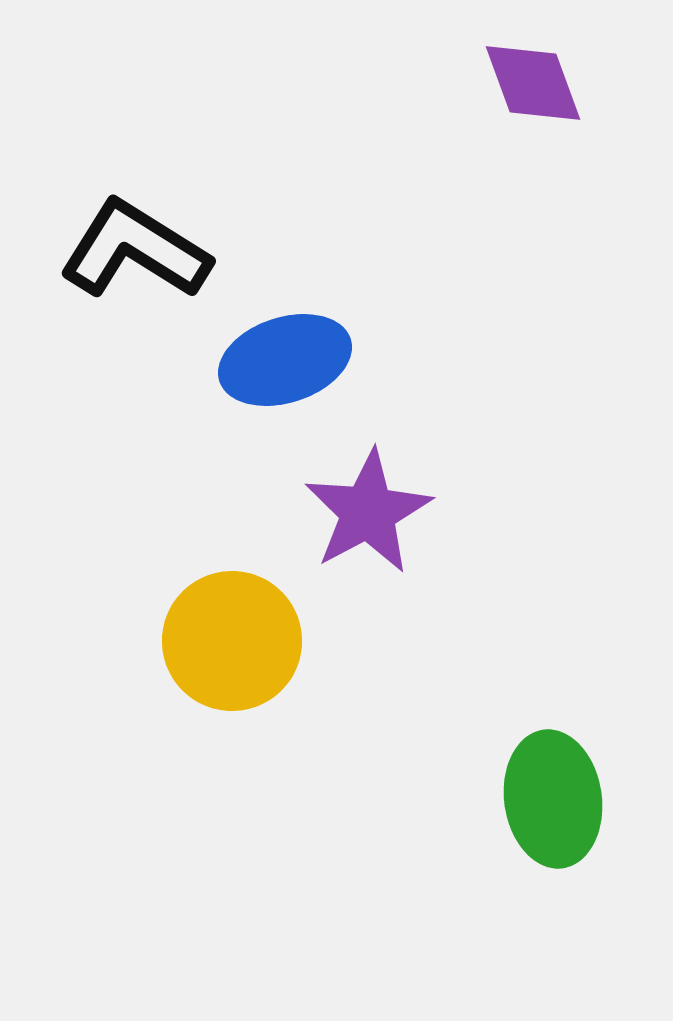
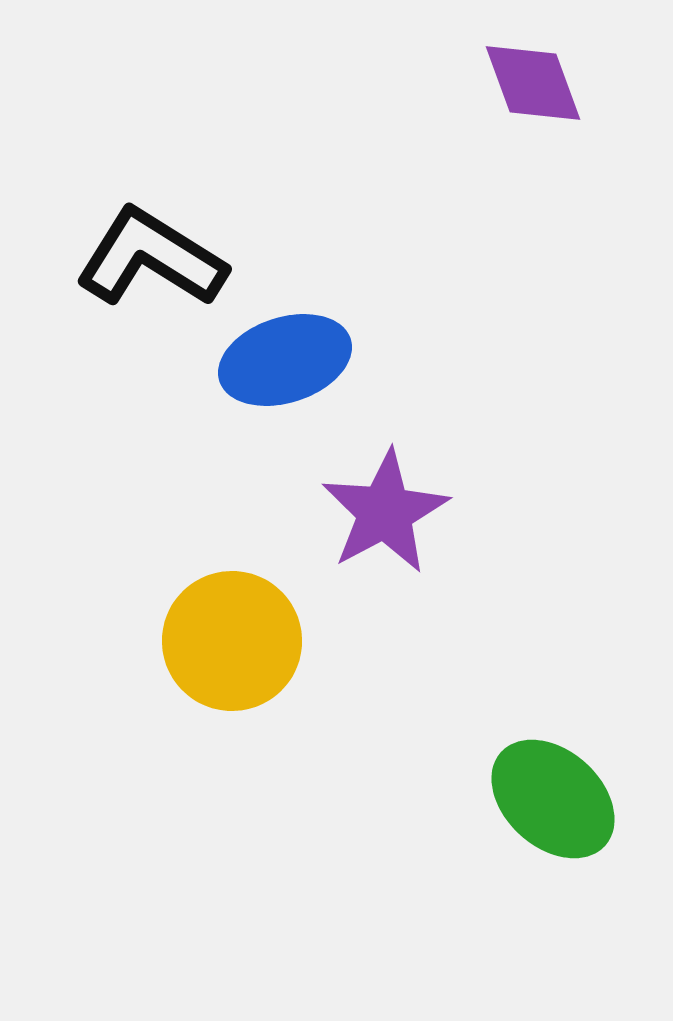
black L-shape: moved 16 px right, 8 px down
purple star: moved 17 px right
green ellipse: rotated 40 degrees counterclockwise
